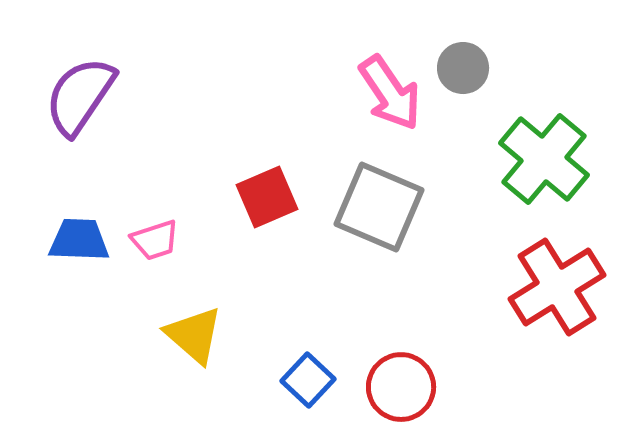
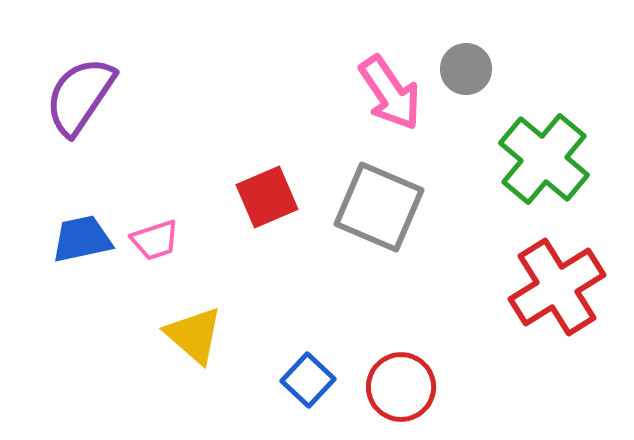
gray circle: moved 3 px right, 1 px down
blue trapezoid: moved 3 px right, 1 px up; rotated 14 degrees counterclockwise
